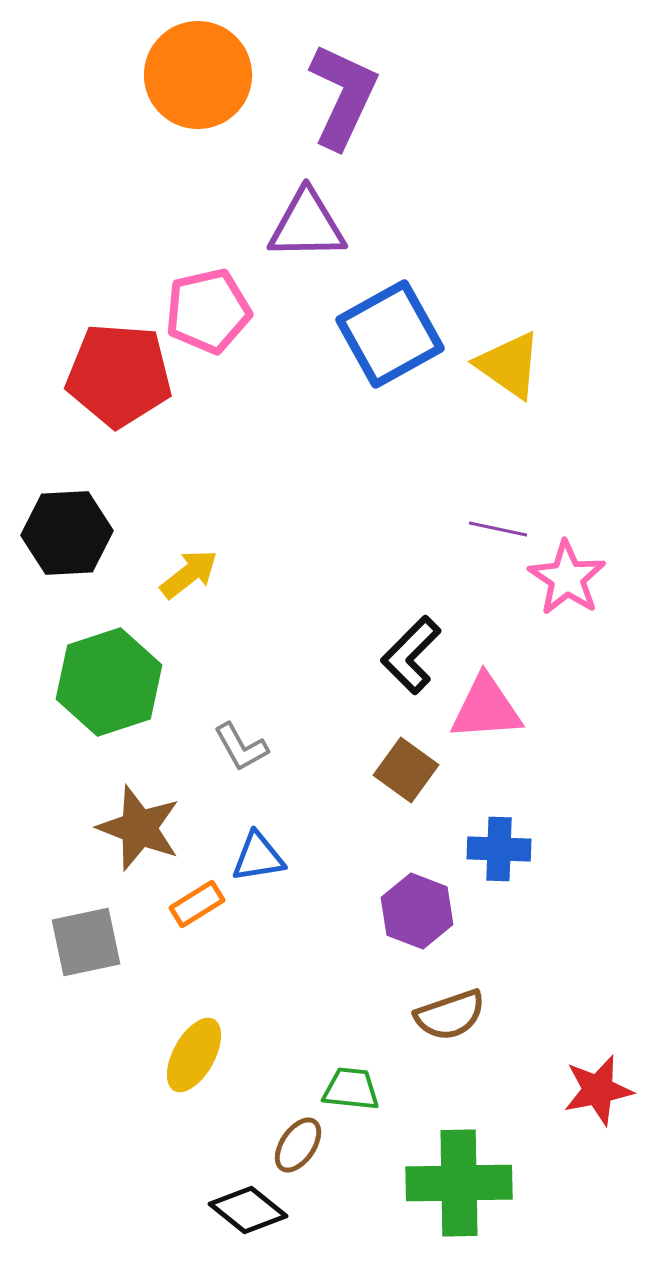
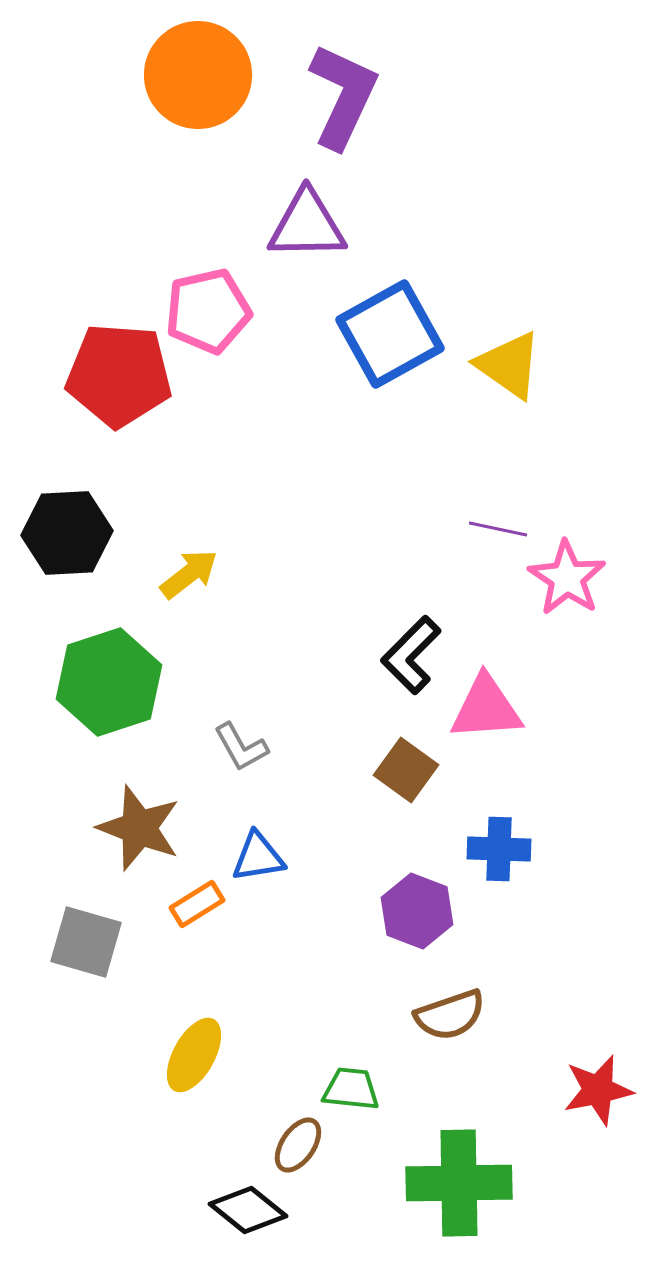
gray square: rotated 28 degrees clockwise
